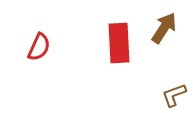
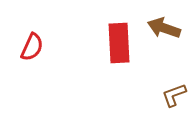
brown arrow: rotated 104 degrees counterclockwise
red semicircle: moved 7 px left
